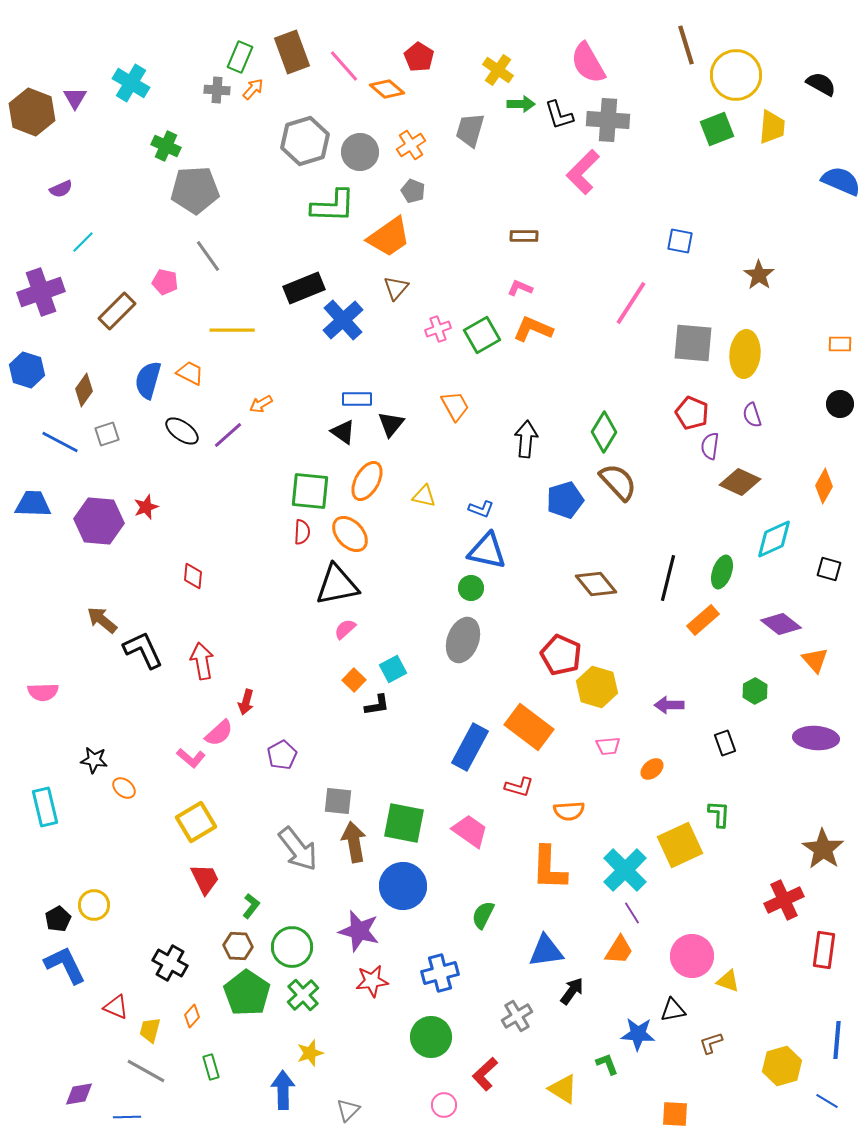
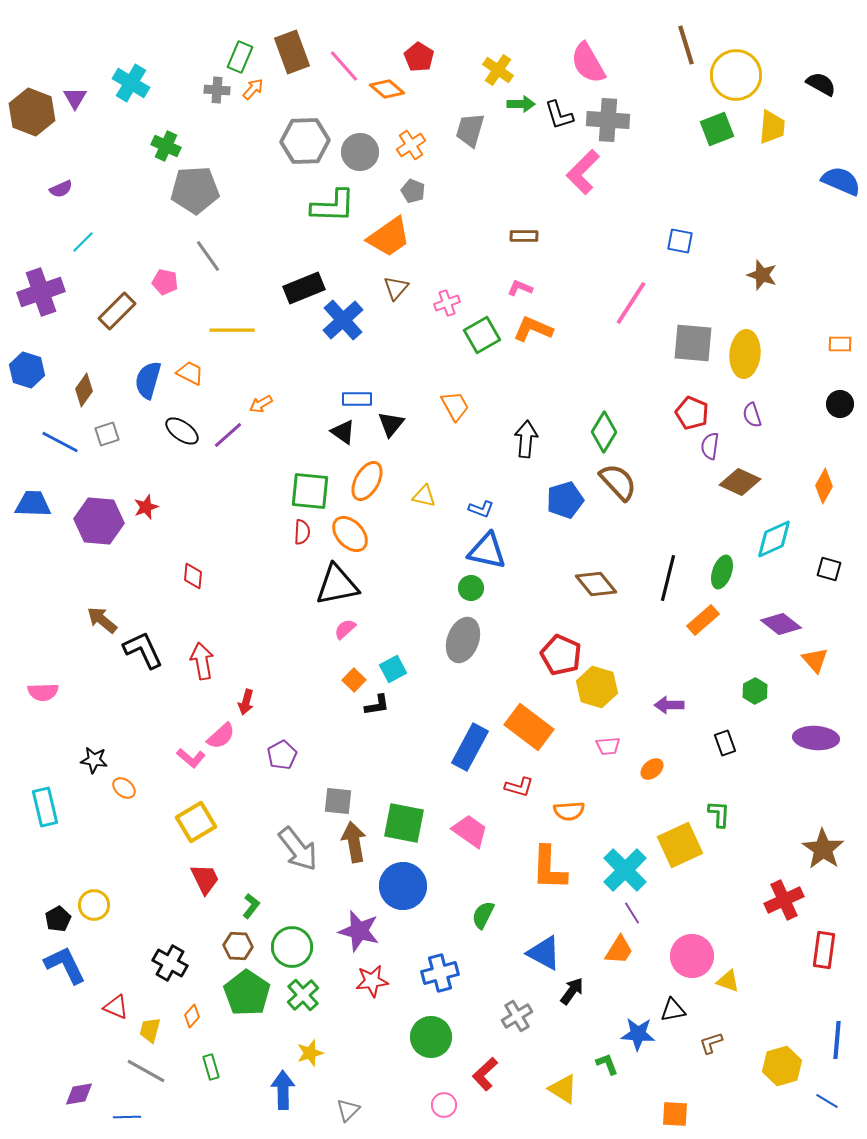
gray hexagon at (305, 141): rotated 15 degrees clockwise
brown star at (759, 275): moved 3 px right; rotated 16 degrees counterclockwise
pink cross at (438, 329): moved 9 px right, 26 px up
pink semicircle at (219, 733): moved 2 px right, 3 px down
blue triangle at (546, 951): moved 2 px left, 2 px down; rotated 36 degrees clockwise
